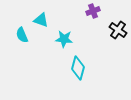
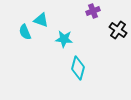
cyan semicircle: moved 3 px right, 3 px up
